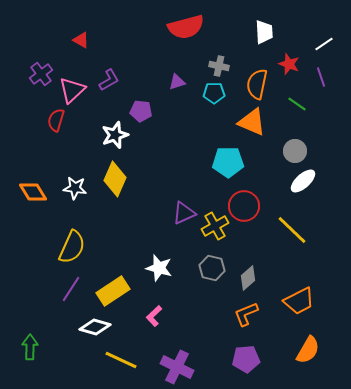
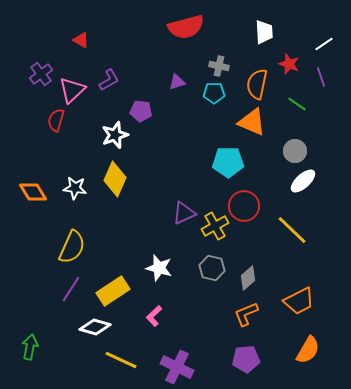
green arrow at (30, 347): rotated 10 degrees clockwise
